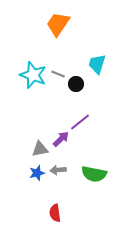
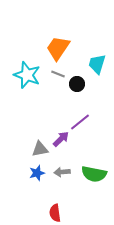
orange trapezoid: moved 24 px down
cyan star: moved 6 px left
black circle: moved 1 px right
gray arrow: moved 4 px right, 2 px down
